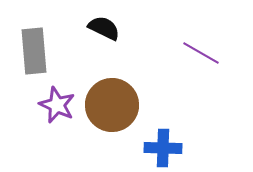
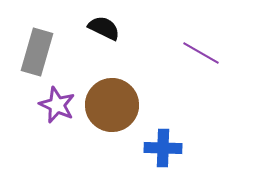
gray rectangle: moved 3 px right, 1 px down; rotated 21 degrees clockwise
